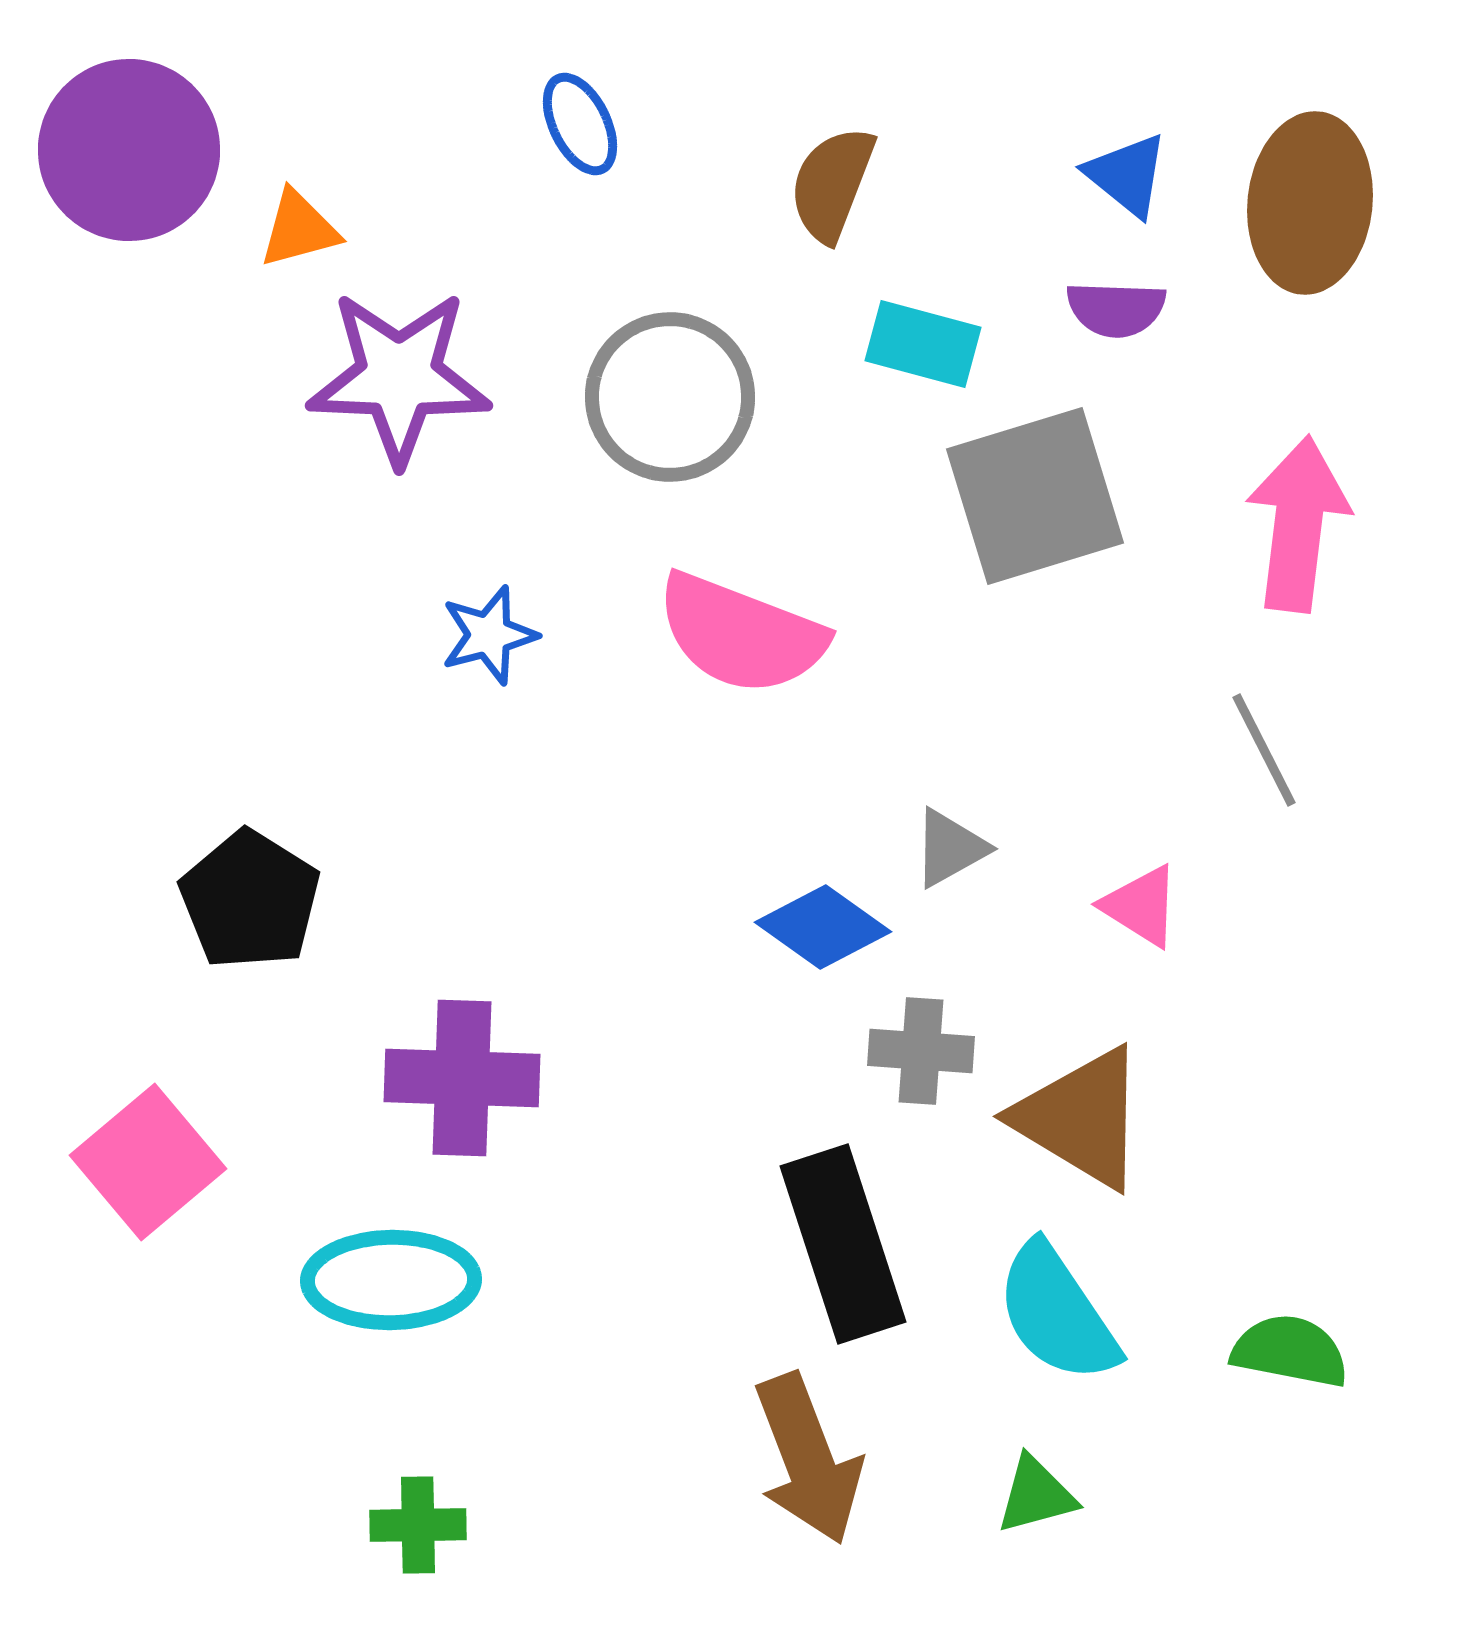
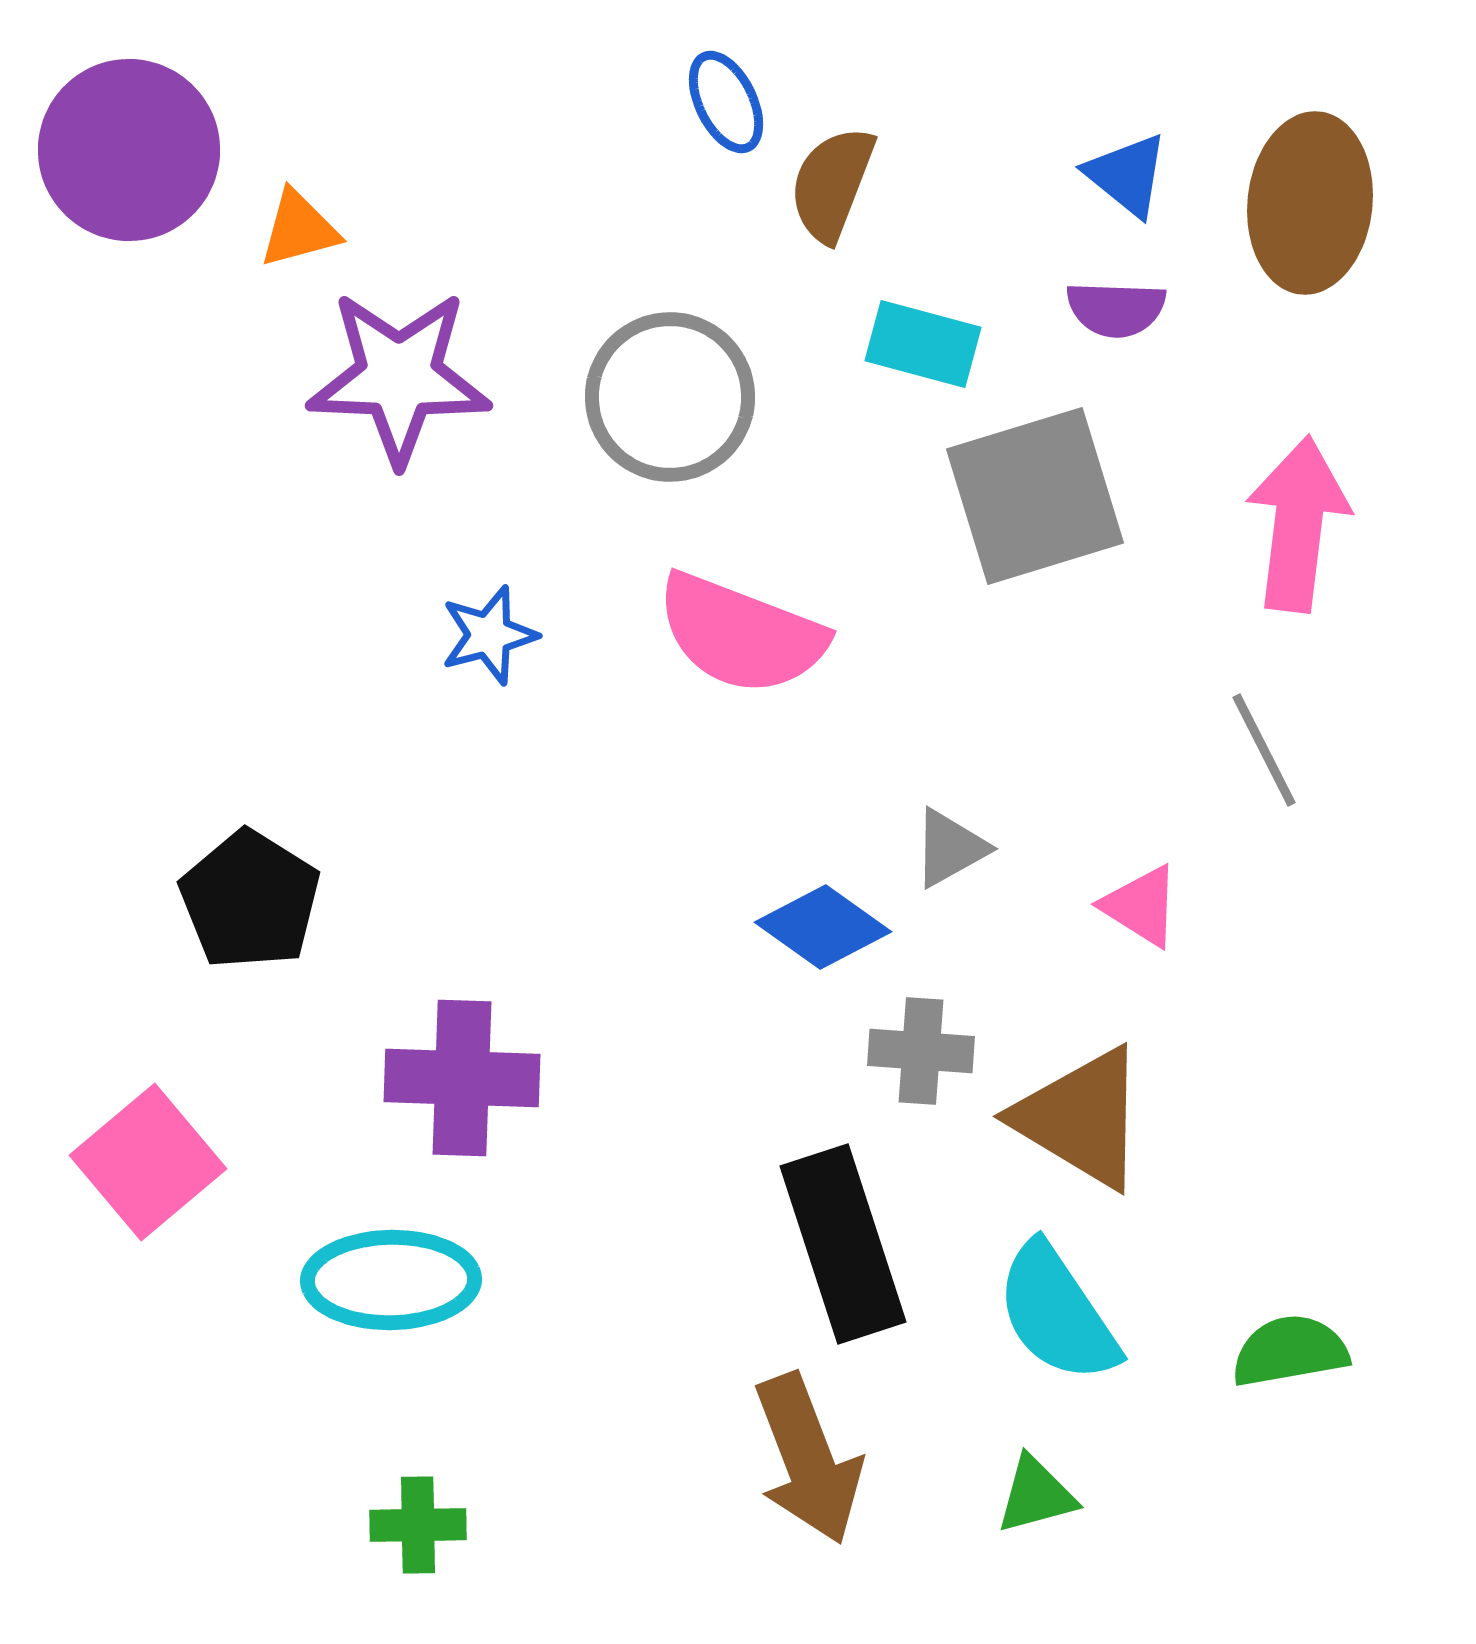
blue ellipse: moved 146 px right, 22 px up
green semicircle: rotated 21 degrees counterclockwise
